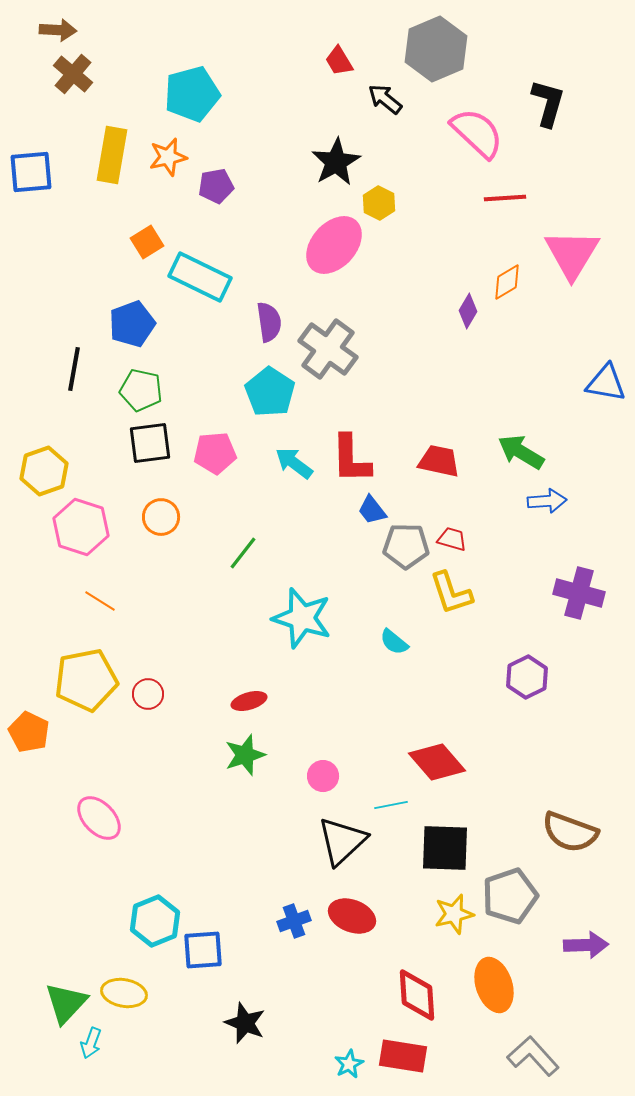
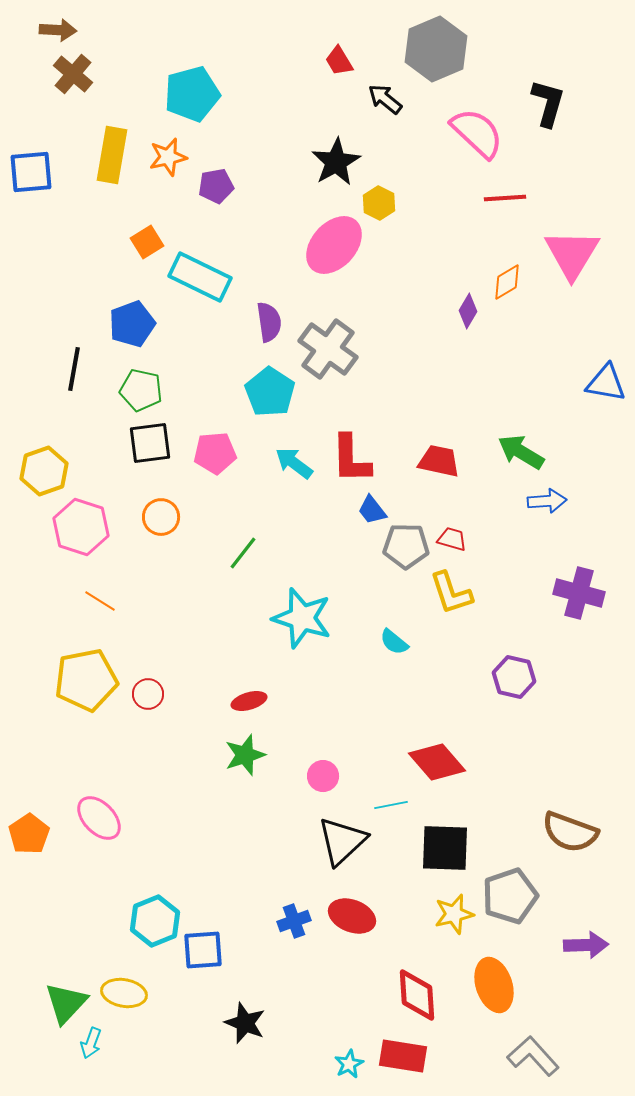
purple hexagon at (527, 677): moved 13 px left; rotated 21 degrees counterclockwise
orange pentagon at (29, 732): moved 102 px down; rotated 12 degrees clockwise
